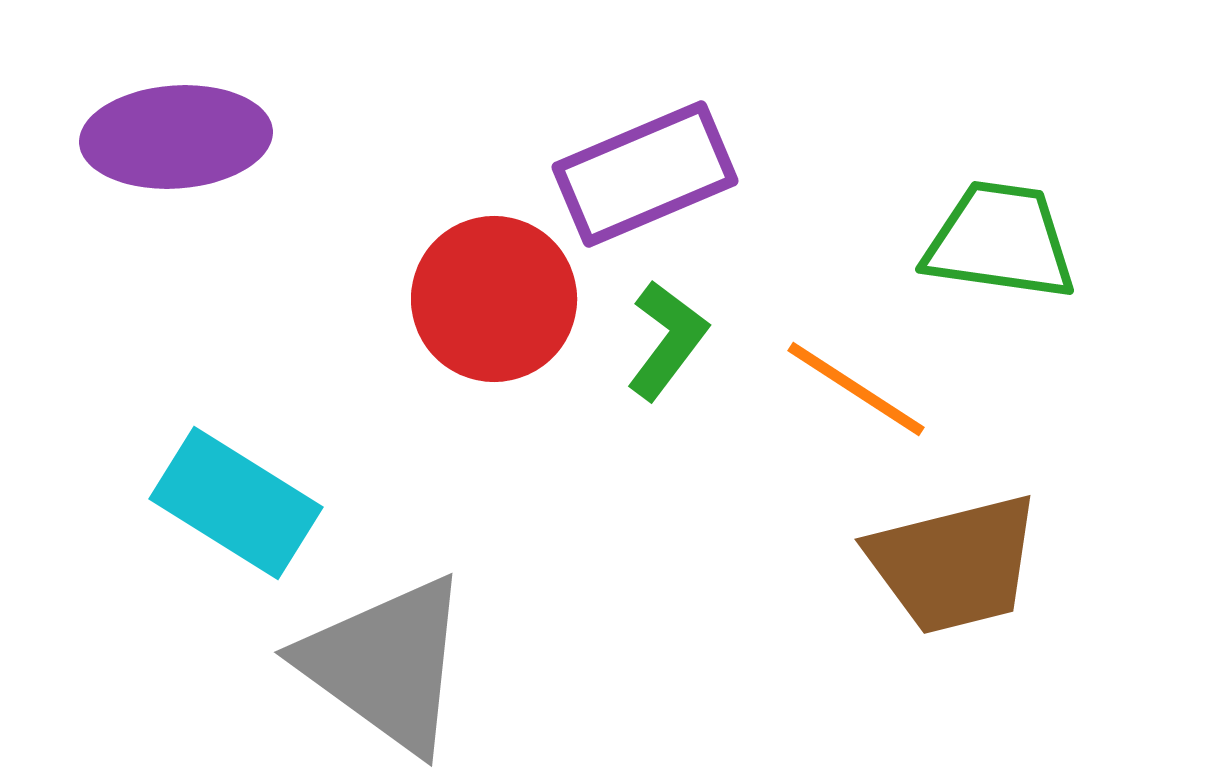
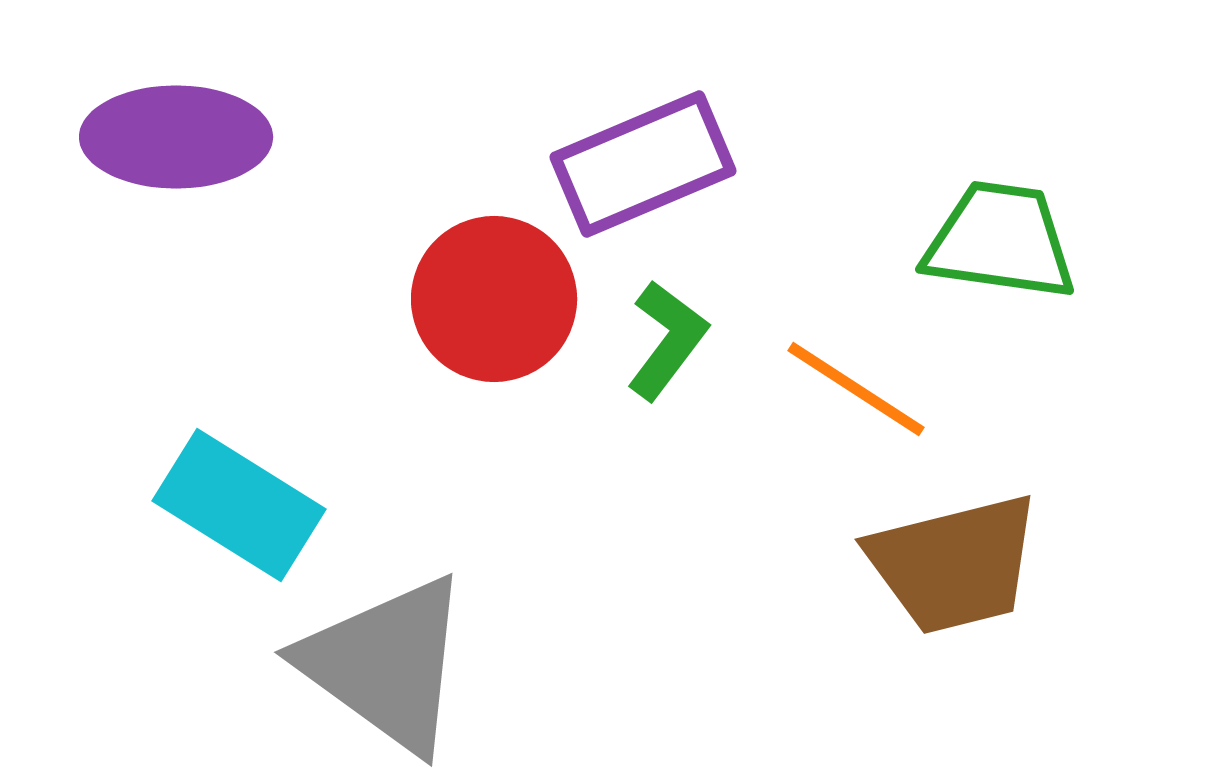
purple ellipse: rotated 4 degrees clockwise
purple rectangle: moved 2 px left, 10 px up
cyan rectangle: moved 3 px right, 2 px down
